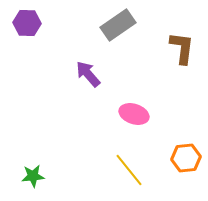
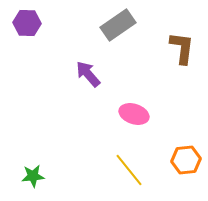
orange hexagon: moved 2 px down
